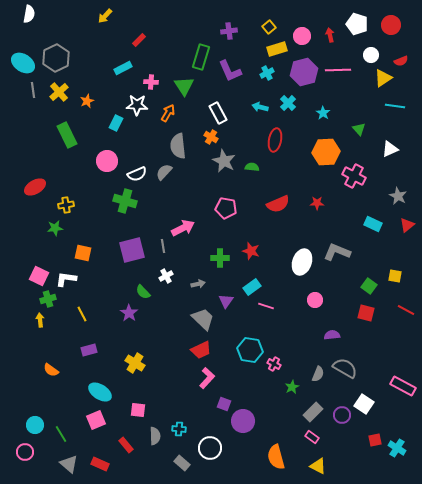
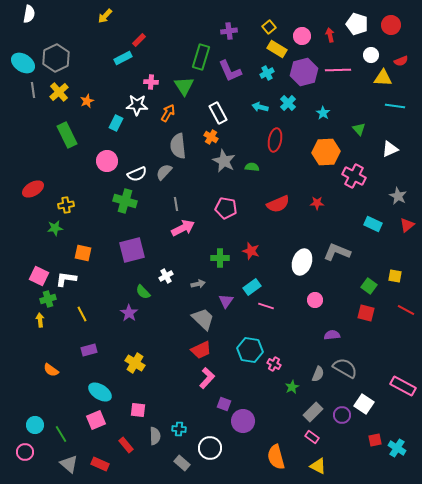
yellow rectangle at (277, 49): rotated 48 degrees clockwise
cyan rectangle at (123, 68): moved 10 px up
yellow triangle at (383, 78): rotated 36 degrees clockwise
red ellipse at (35, 187): moved 2 px left, 2 px down
gray line at (163, 246): moved 13 px right, 42 px up
